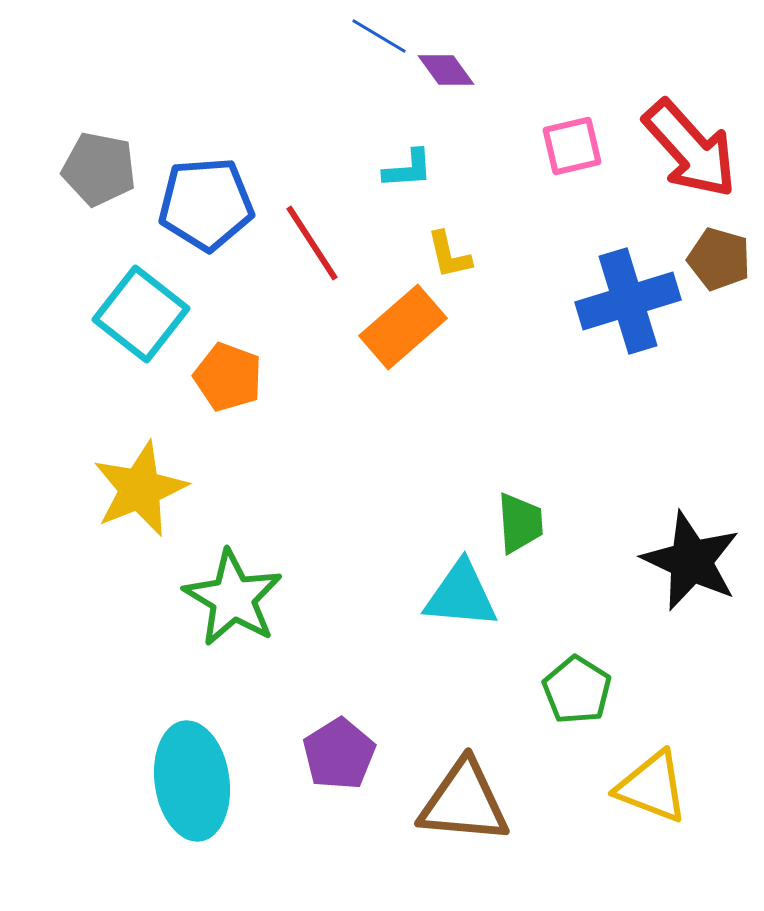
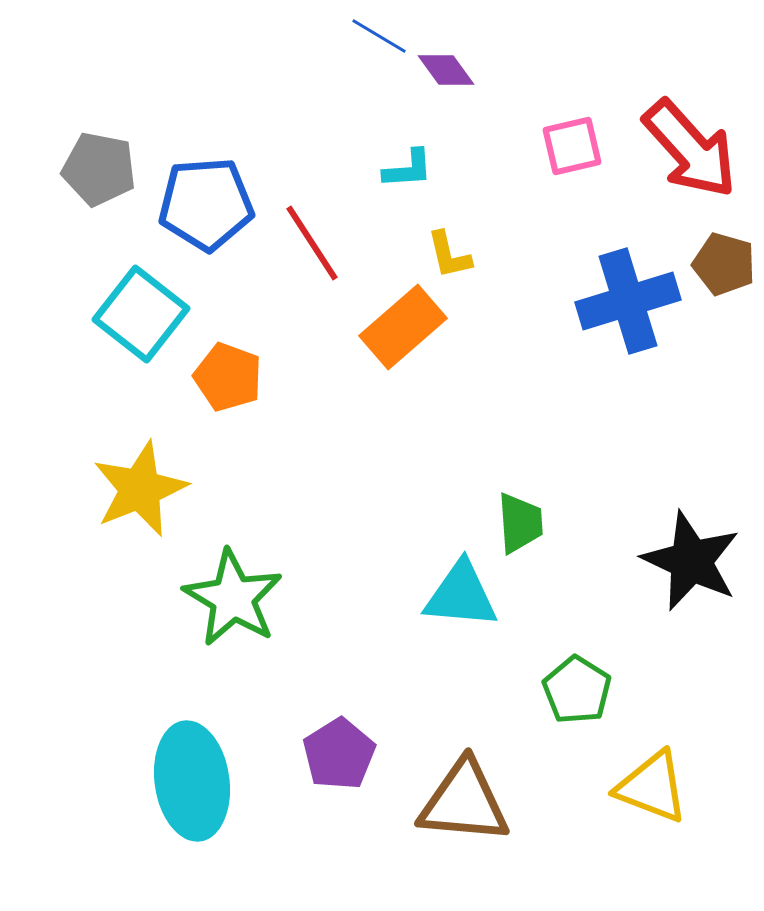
brown pentagon: moved 5 px right, 5 px down
